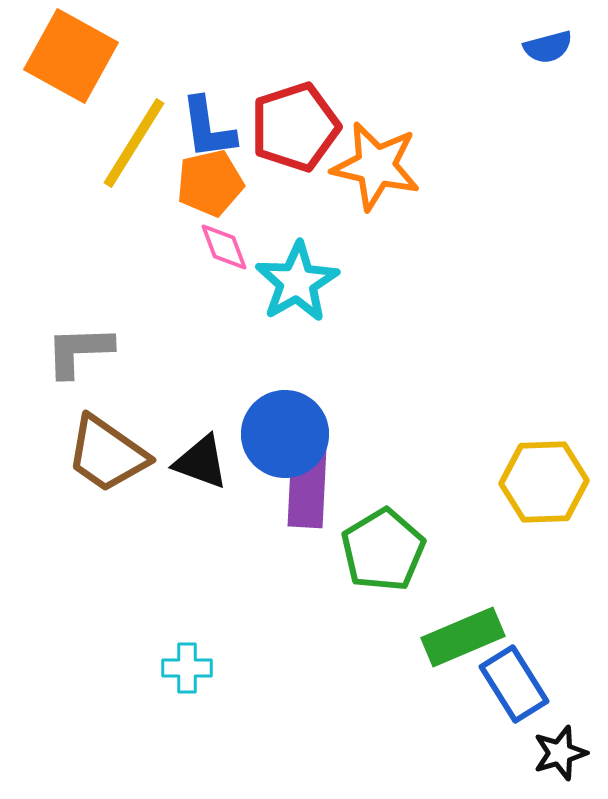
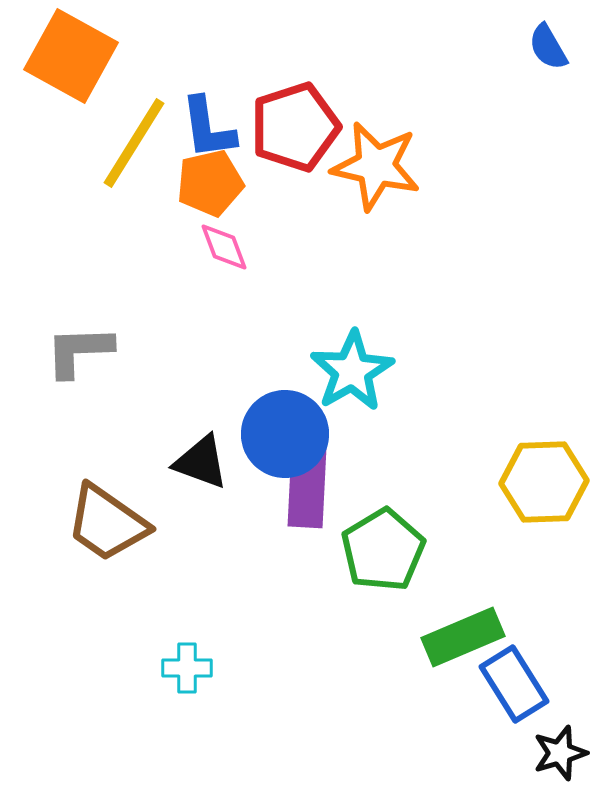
blue semicircle: rotated 75 degrees clockwise
cyan star: moved 55 px right, 89 px down
brown trapezoid: moved 69 px down
